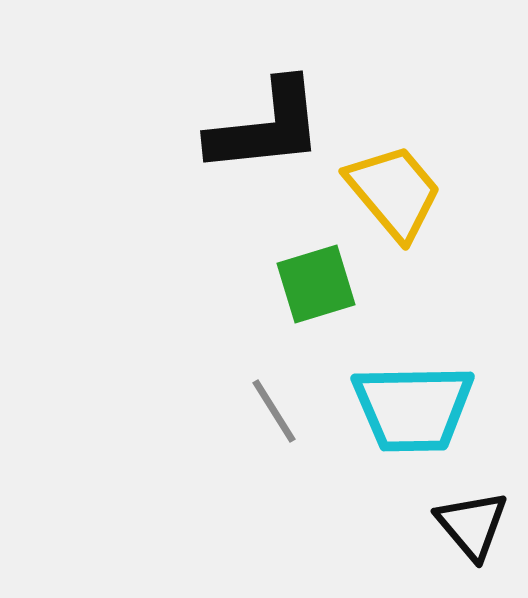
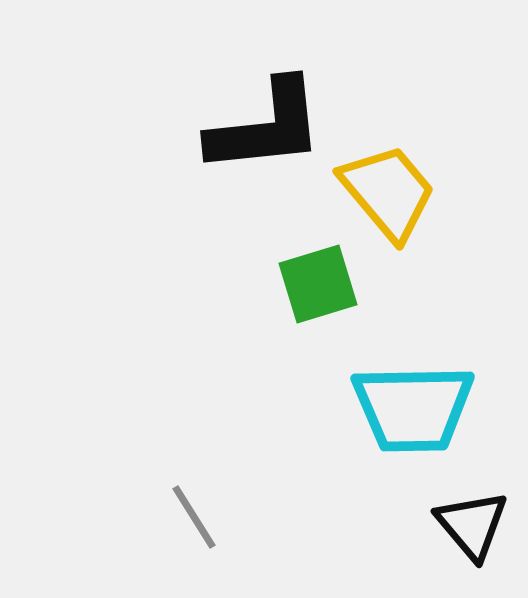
yellow trapezoid: moved 6 px left
green square: moved 2 px right
gray line: moved 80 px left, 106 px down
